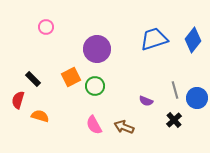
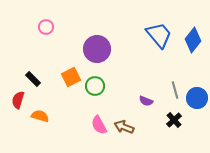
blue trapezoid: moved 5 px right, 4 px up; rotated 68 degrees clockwise
pink semicircle: moved 5 px right
